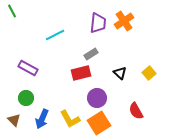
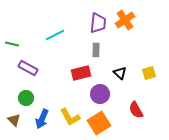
green line: moved 33 px down; rotated 48 degrees counterclockwise
orange cross: moved 1 px right, 1 px up
gray rectangle: moved 5 px right, 4 px up; rotated 56 degrees counterclockwise
yellow square: rotated 24 degrees clockwise
purple circle: moved 3 px right, 4 px up
red semicircle: moved 1 px up
yellow L-shape: moved 2 px up
